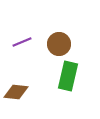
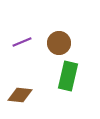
brown circle: moved 1 px up
brown diamond: moved 4 px right, 3 px down
